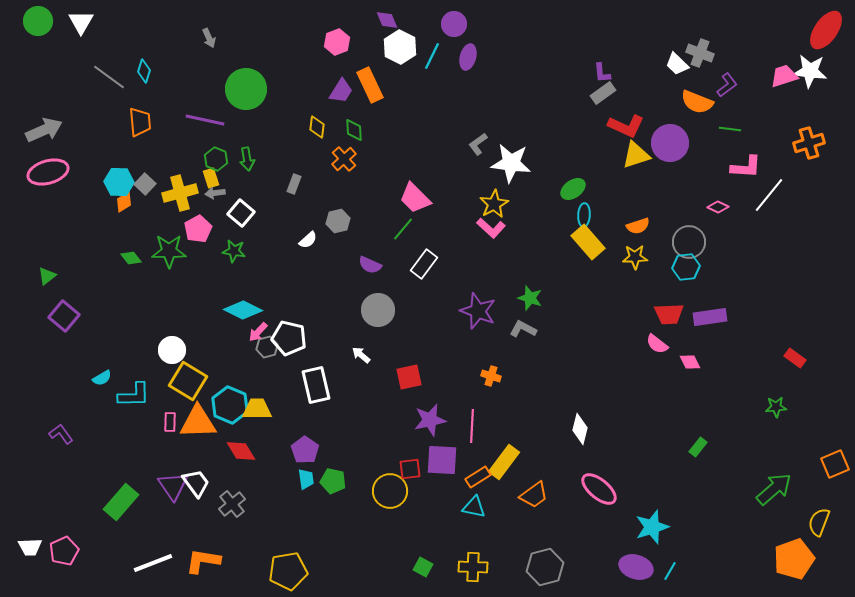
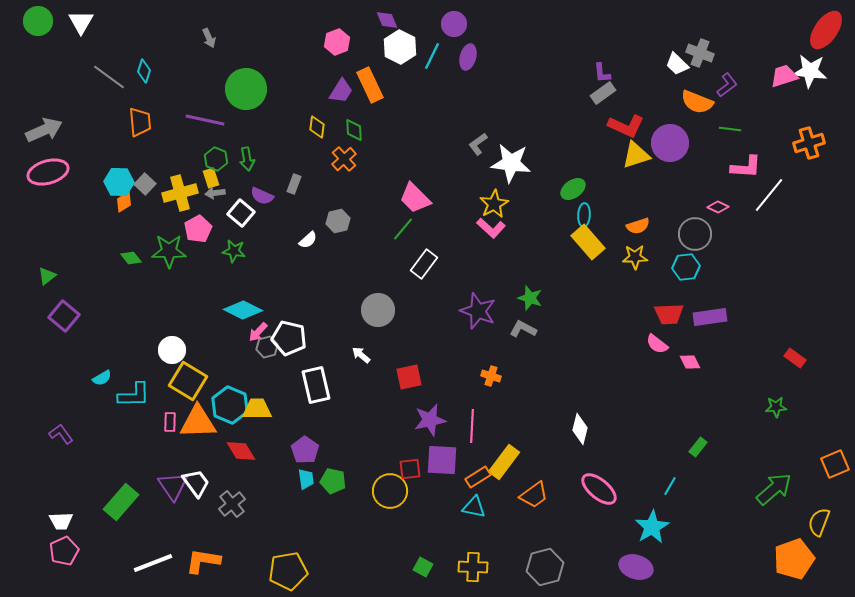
gray circle at (689, 242): moved 6 px right, 8 px up
purple semicircle at (370, 265): moved 108 px left, 69 px up
cyan star at (652, 527): rotated 12 degrees counterclockwise
white trapezoid at (30, 547): moved 31 px right, 26 px up
cyan line at (670, 571): moved 85 px up
